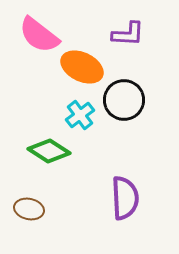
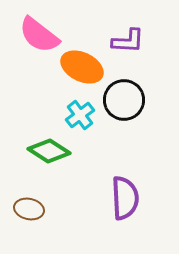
purple L-shape: moved 7 px down
